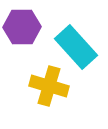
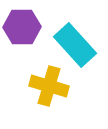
cyan rectangle: moved 1 px left, 2 px up
